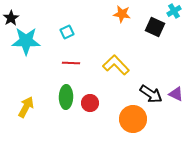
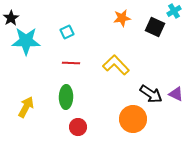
orange star: moved 4 px down; rotated 18 degrees counterclockwise
red circle: moved 12 px left, 24 px down
